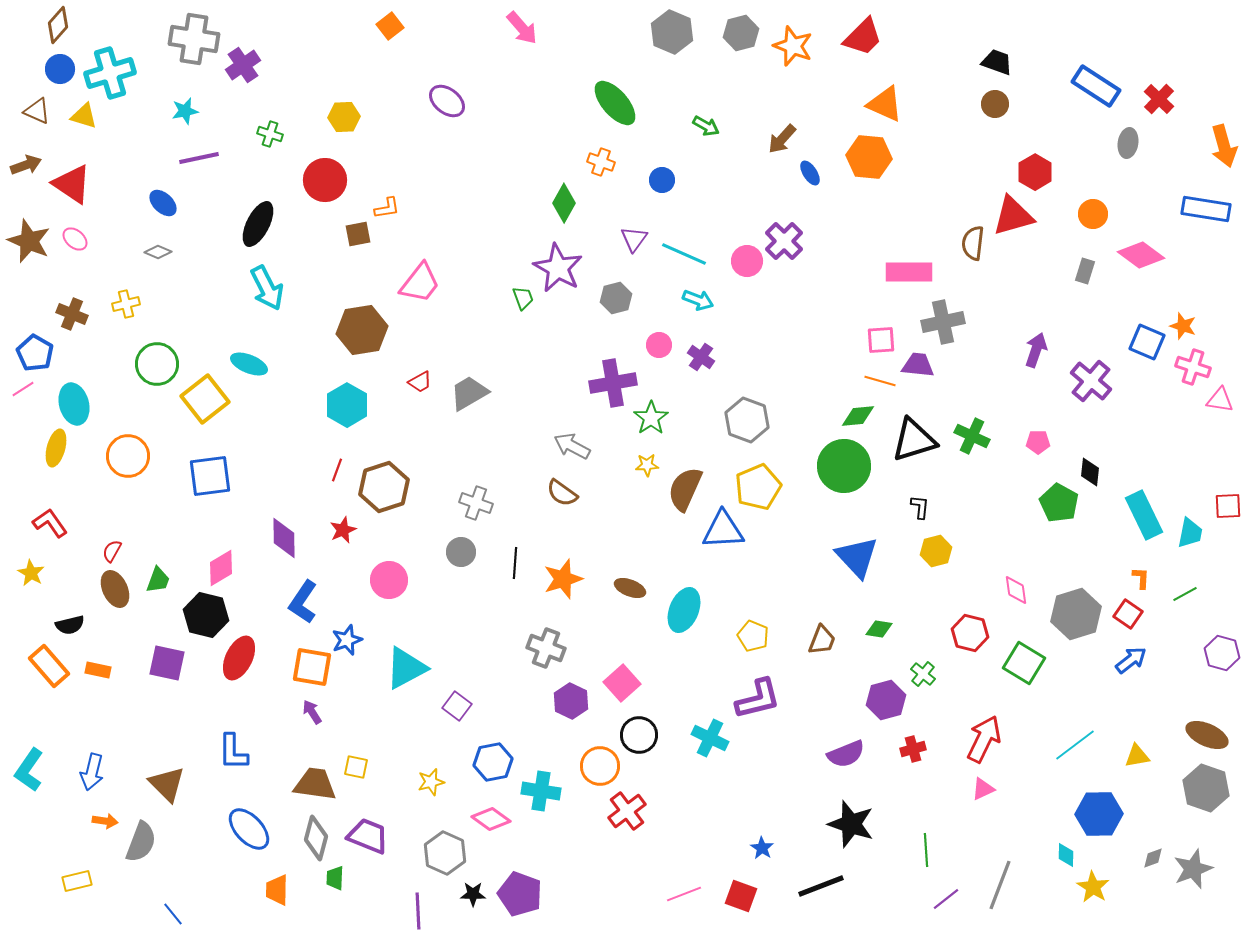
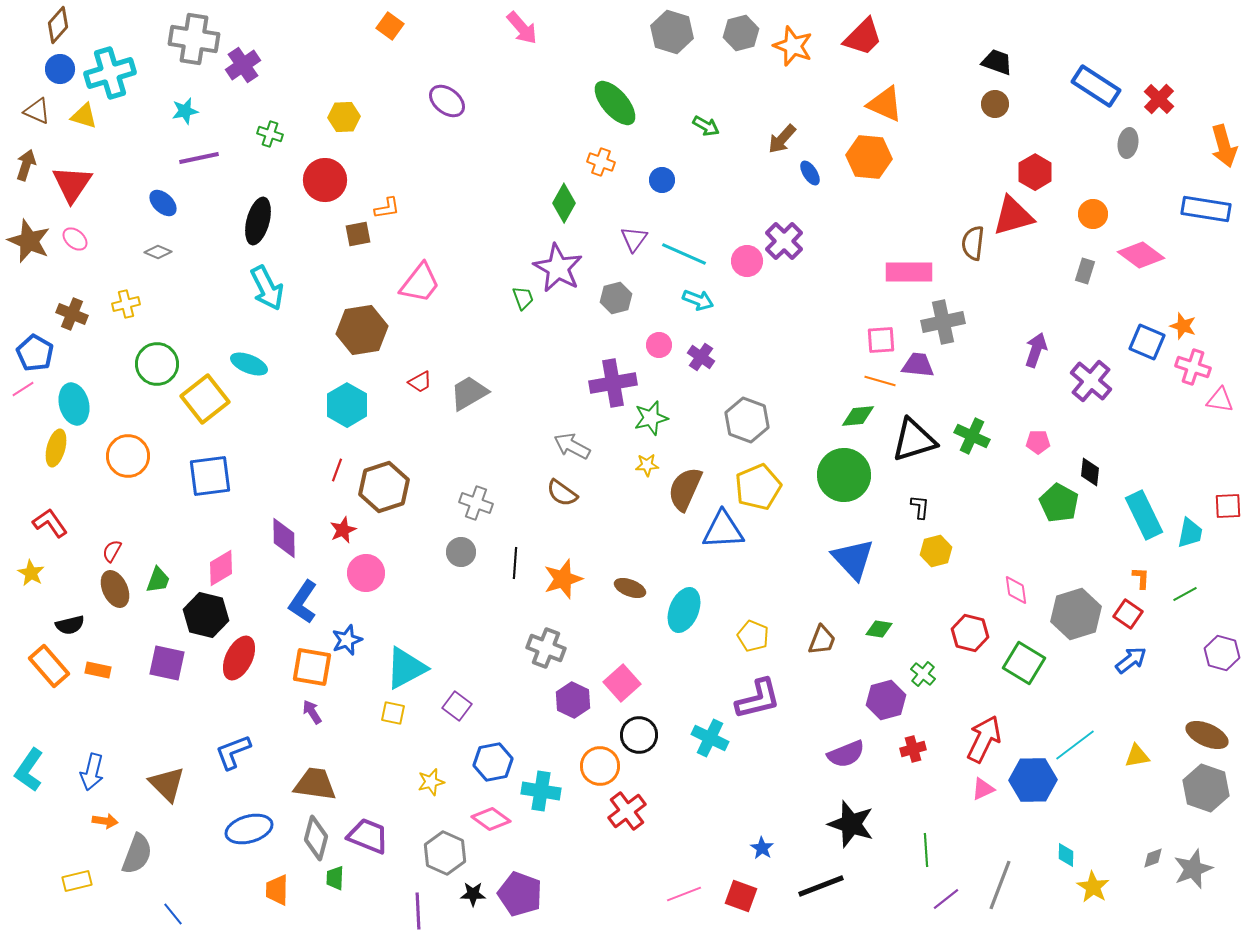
orange square at (390, 26): rotated 16 degrees counterclockwise
gray hexagon at (672, 32): rotated 6 degrees counterclockwise
brown arrow at (26, 165): rotated 52 degrees counterclockwise
red triangle at (72, 184): rotated 30 degrees clockwise
black ellipse at (258, 224): moved 3 px up; rotated 12 degrees counterclockwise
green star at (651, 418): rotated 20 degrees clockwise
green circle at (844, 466): moved 9 px down
blue triangle at (857, 557): moved 4 px left, 2 px down
pink circle at (389, 580): moved 23 px left, 7 px up
purple hexagon at (571, 701): moved 2 px right, 1 px up
blue L-shape at (233, 752): rotated 69 degrees clockwise
yellow square at (356, 767): moved 37 px right, 54 px up
blue hexagon at (1099, 814): moved 66 px left, 34 px up
blue ellipse at (249, 829): rotated 63 degrees counterclockwise
gray semicircle at (141, 842): moved 4 px left, 12 px down
